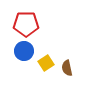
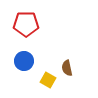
blue circle: moved 10 px down
yellow square: moved 2 px right, 17 px down; rotated 28 degrees counterclockwise
